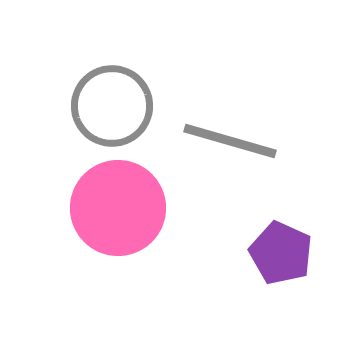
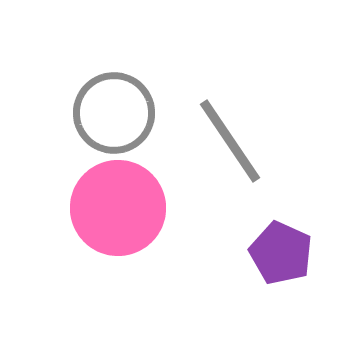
gray circle: moved 2 px right, 7 px down
gray line: rotated 40 degrees clockwise
